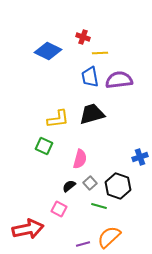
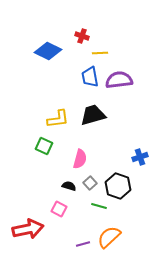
red cross: moved 1 px left, 1 px up
black trapezoid: moved 1 px right, 1 px down
black semicircle: rotated 56 degrees clockwise
